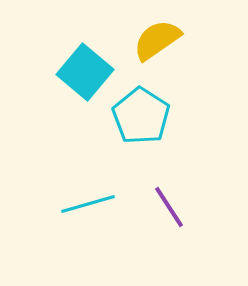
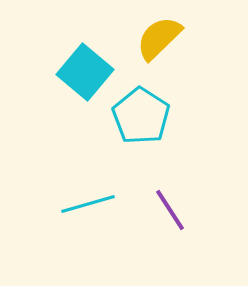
yellow semicircle: moved 2 px right, 2 px up; rotated 9 degrees counterclockwise
purple line: moved 1 px right, 3 px down
